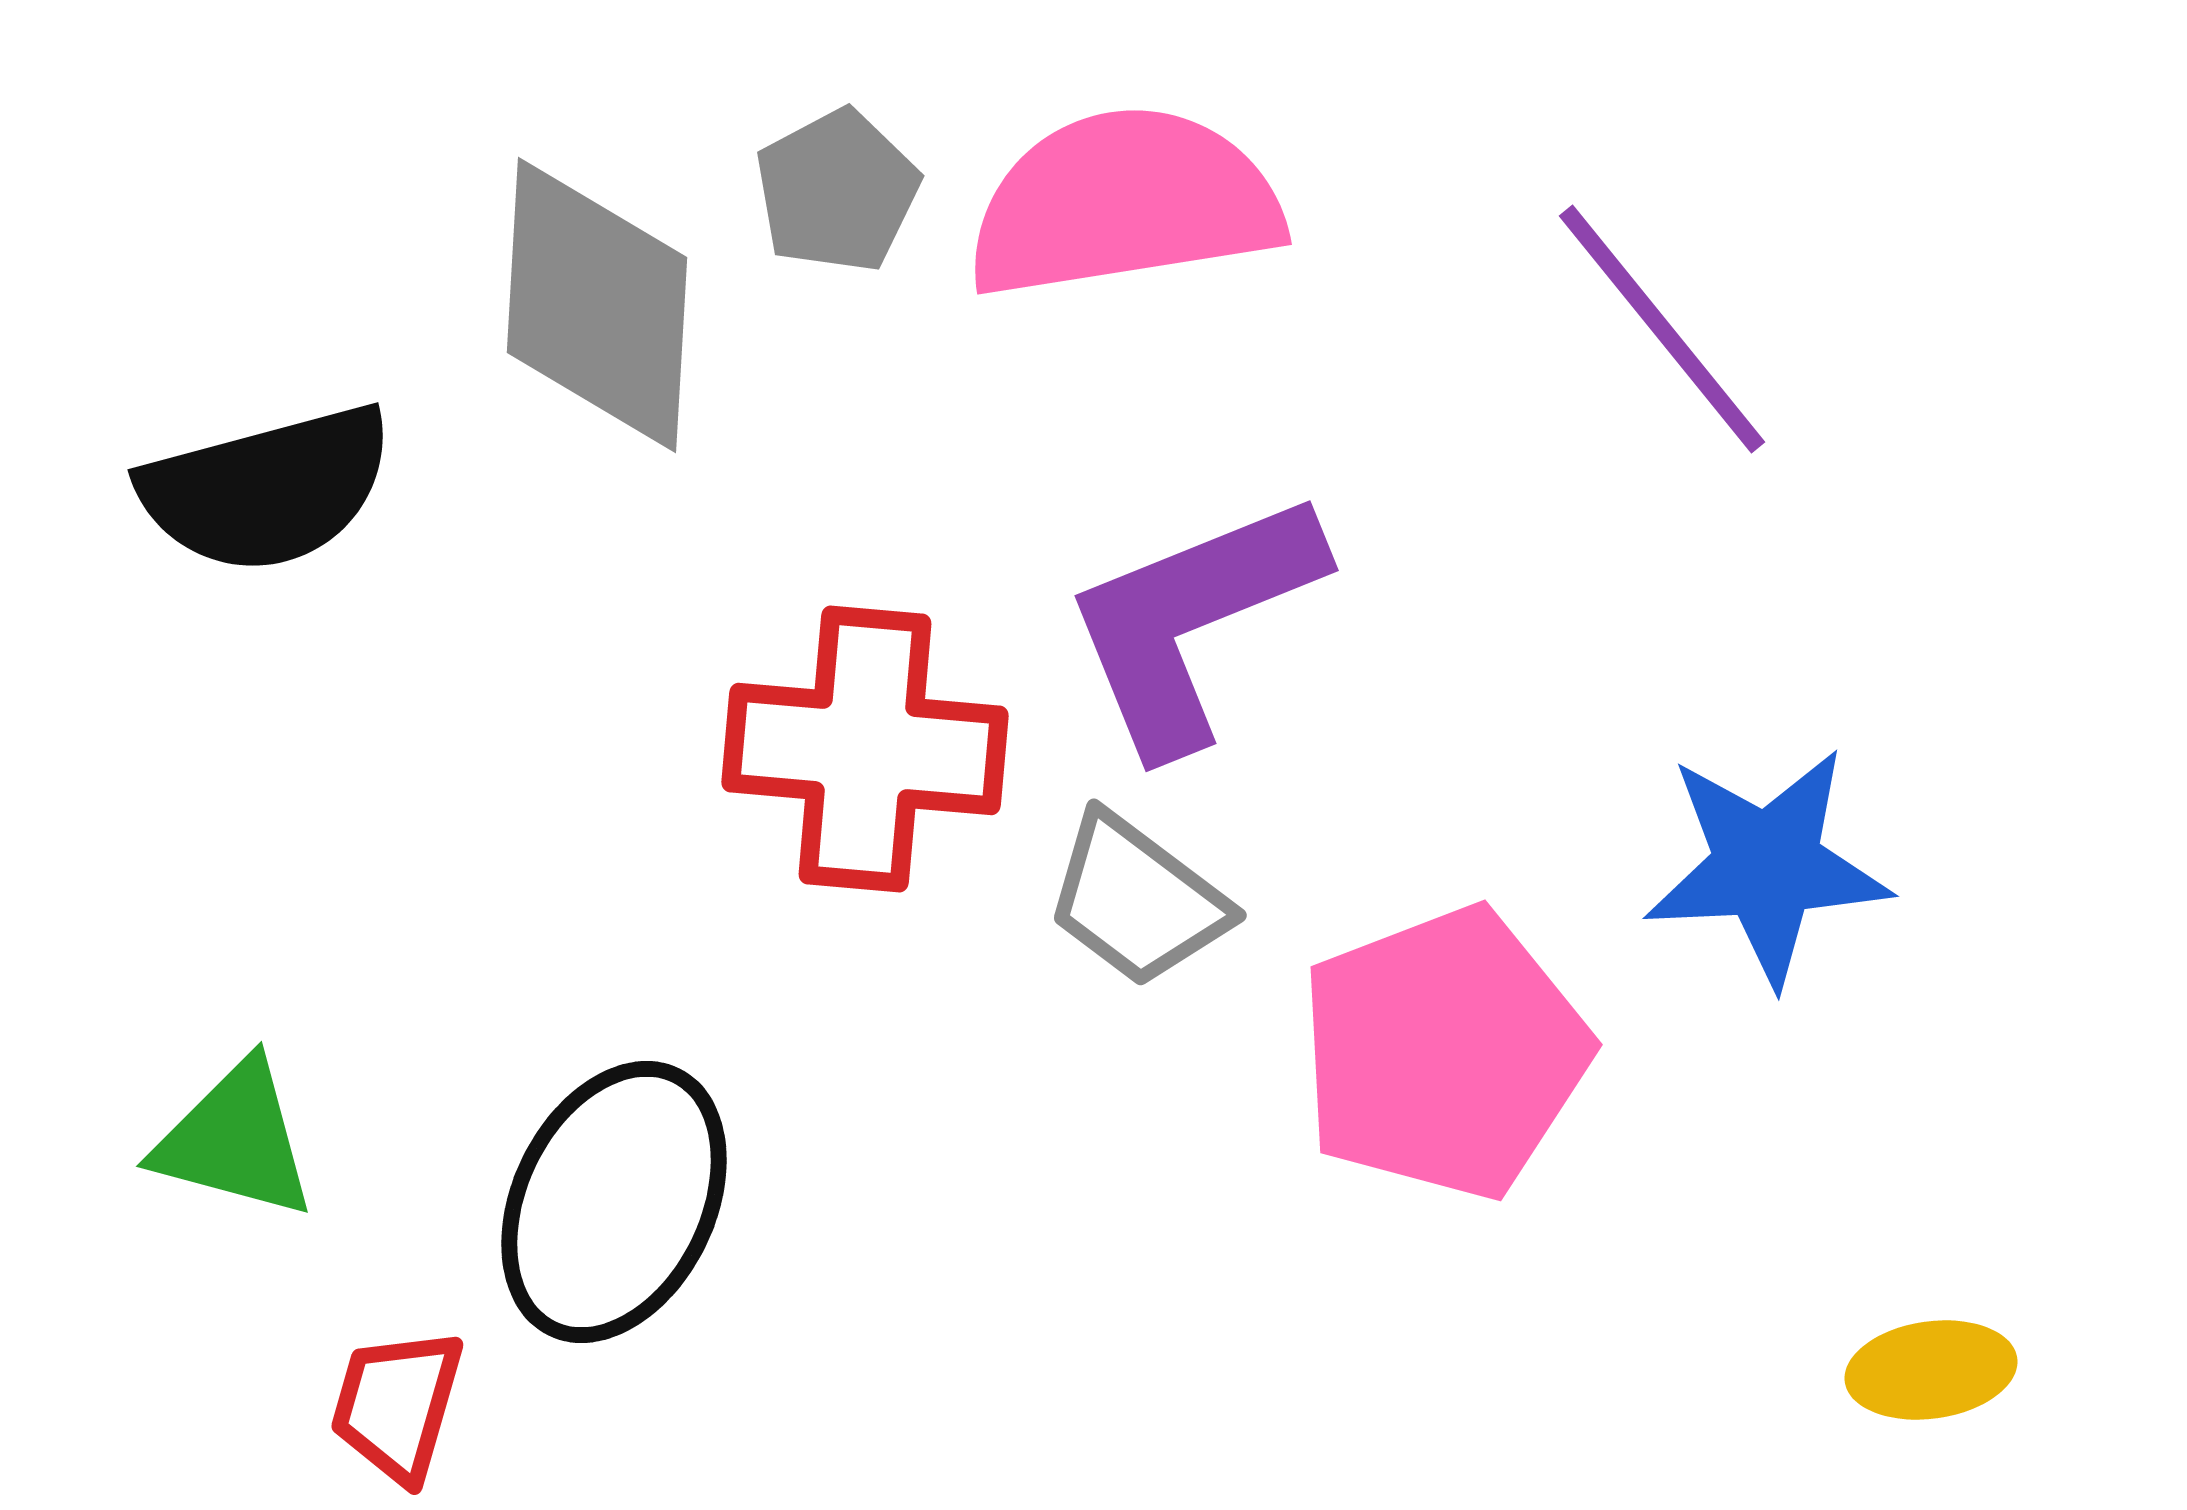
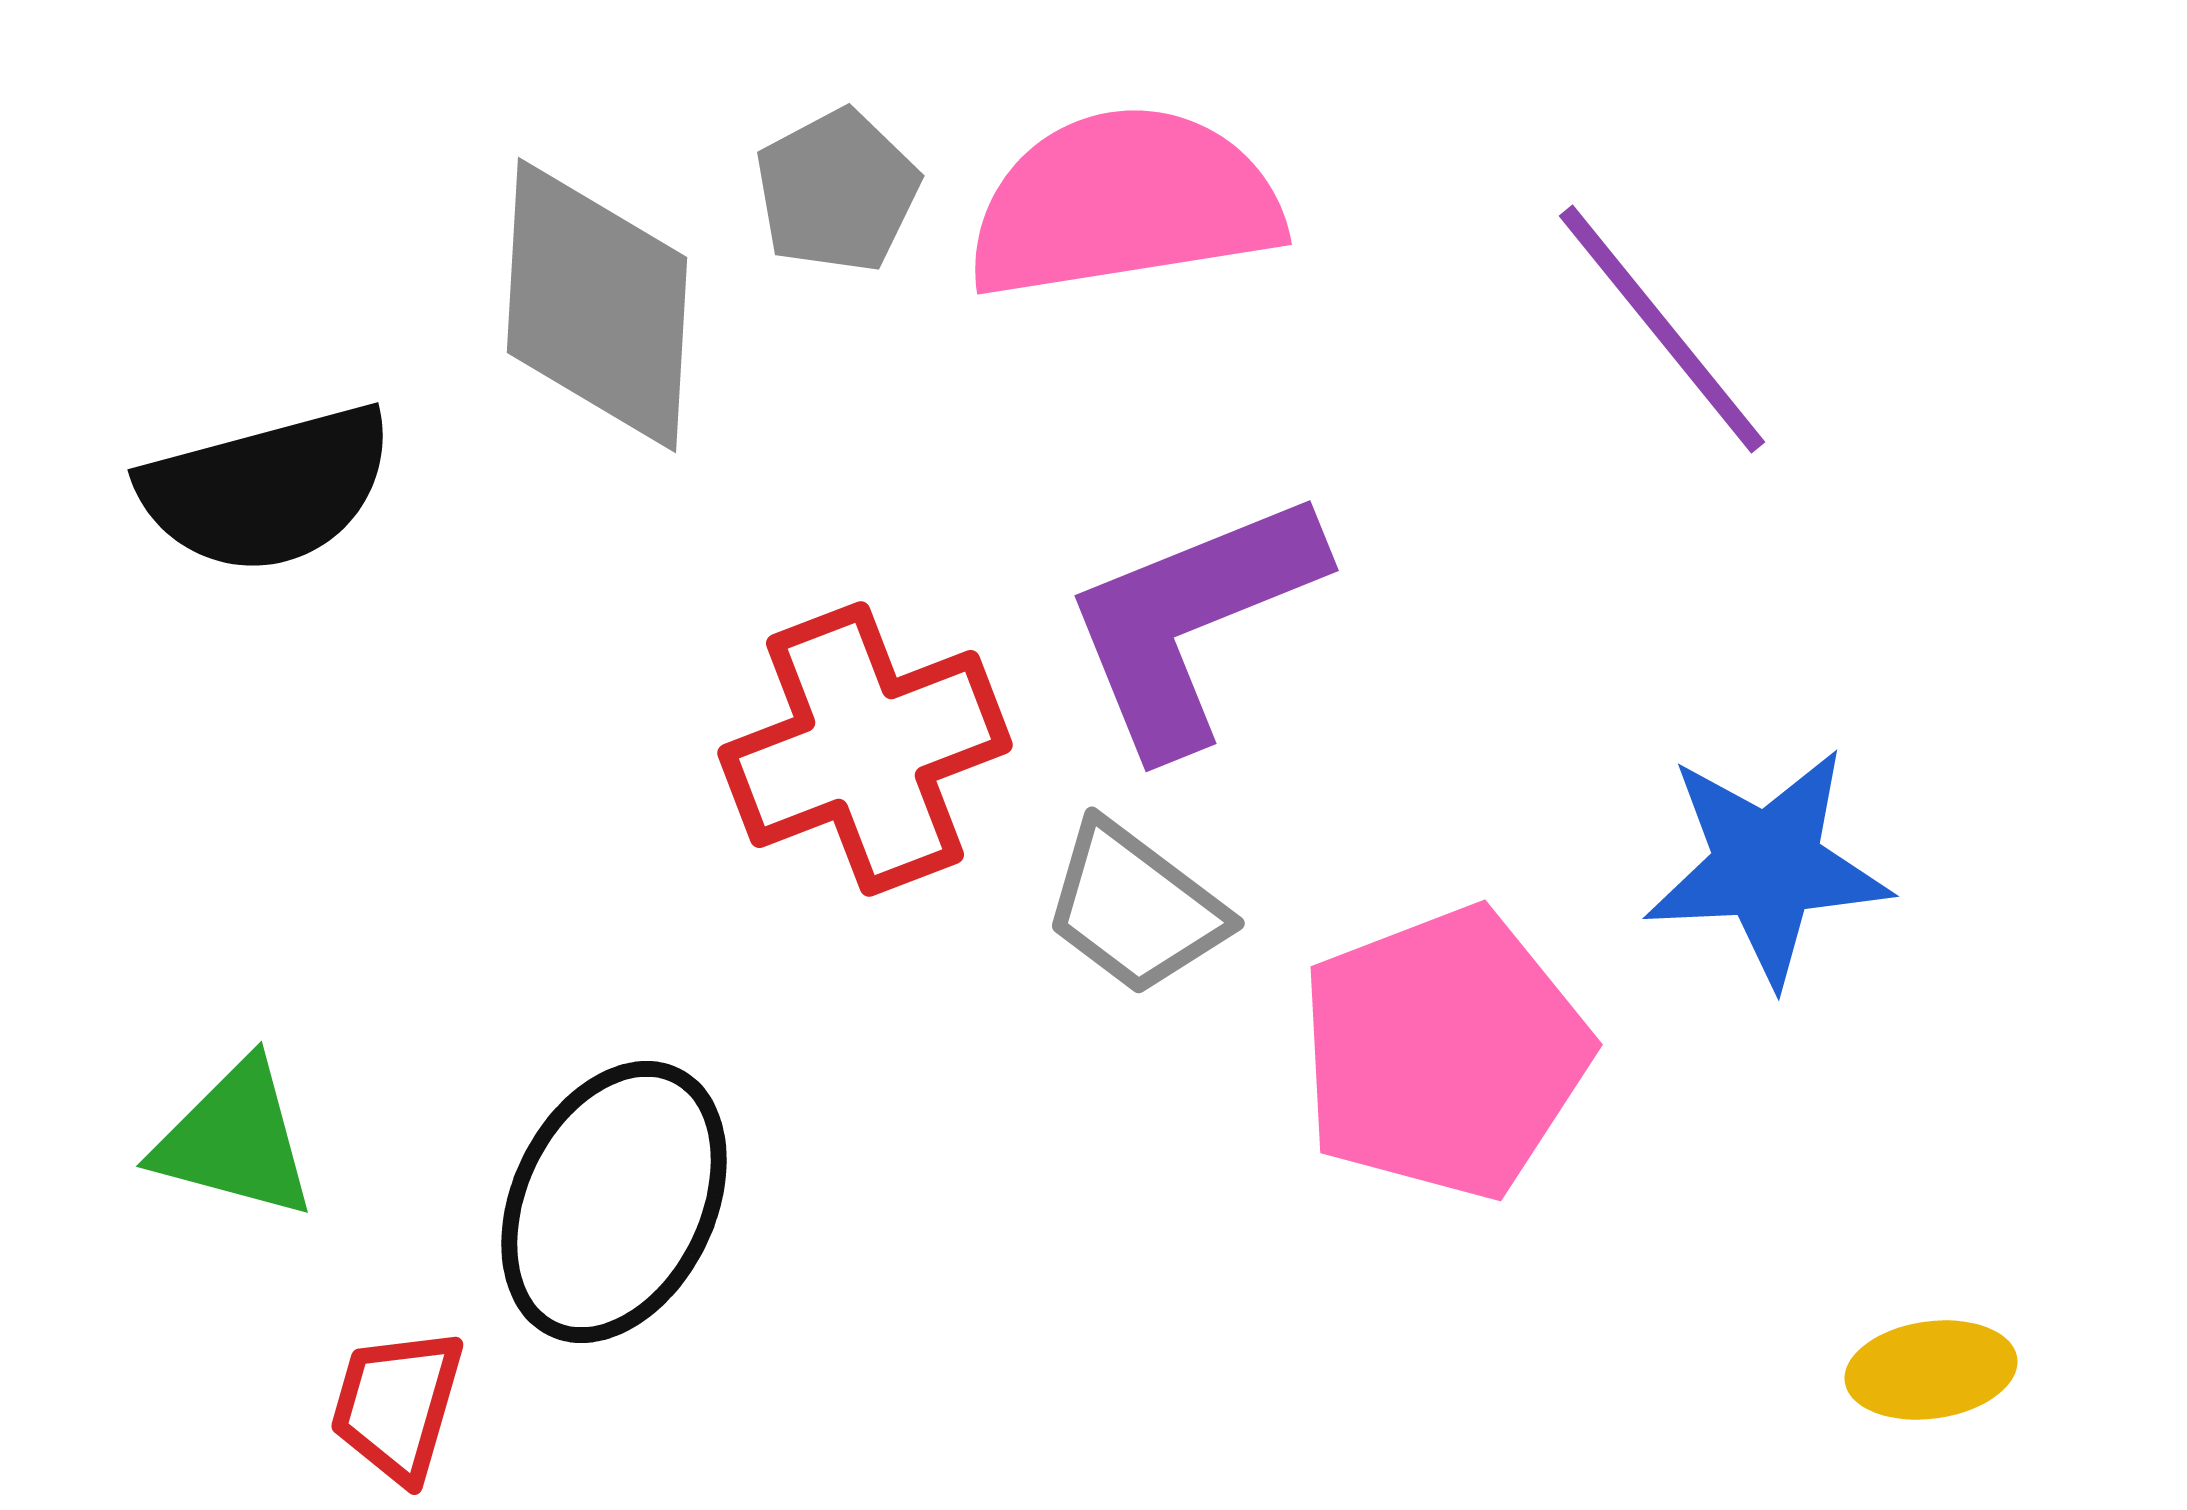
red cross: rotated 26 degrees counterclockwise
gray trapezoid: moved 2 px left, 8 px down
